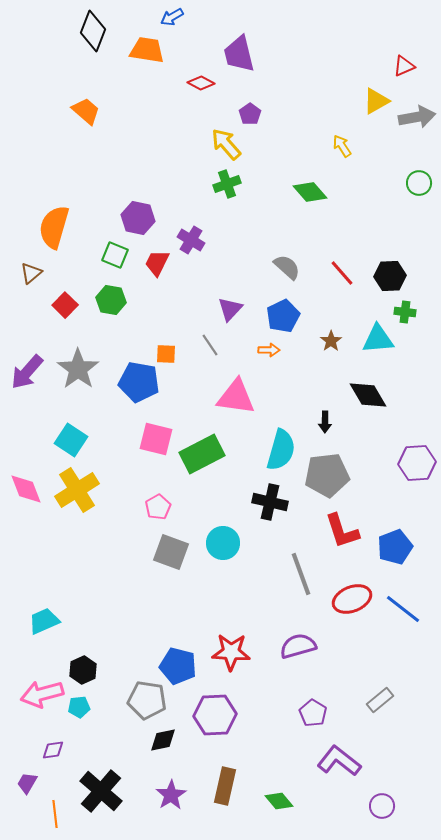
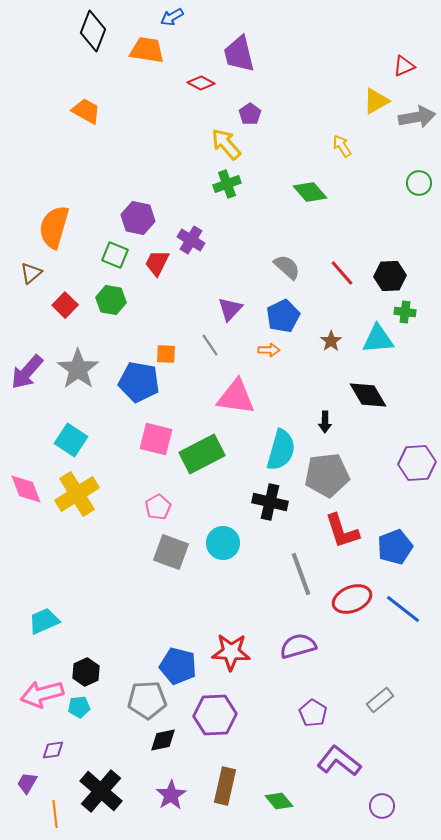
orange trapezoid at (86, 111): rotated 12 degrees counterclockwise
yellow cross at (77, 490): moved 4 px down
black hexagon at (83, 670): moved 3 px right, 2 px down
gray pentagon at (147, 700): rotated 12 degrees counterclockwise
